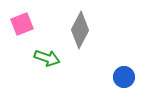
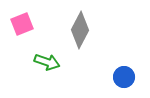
green arrow: moved 4 px down
